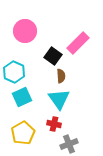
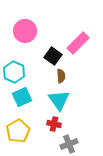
cyan triangle: moved 1 px down
yellow pentagon: moved 5 px left, 2 px up
